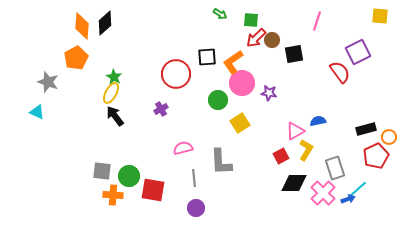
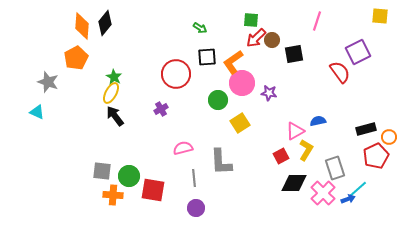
green arrow at (220, 14): moved 20 px left, 14 px down
black diamond at (105, 23): rotated 10 degrees counterclockwise
